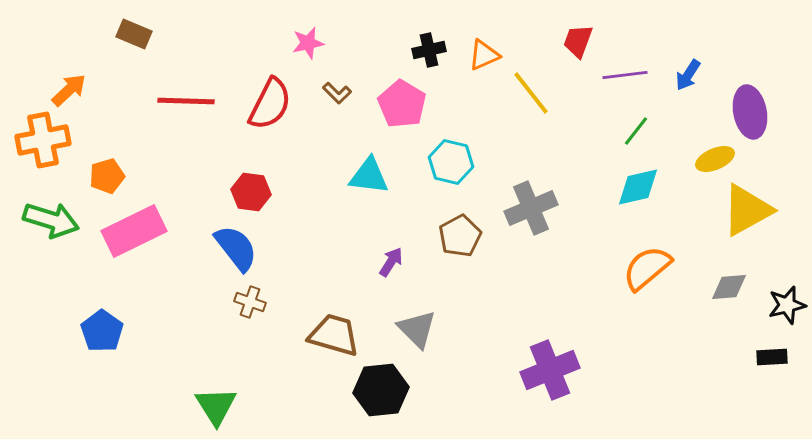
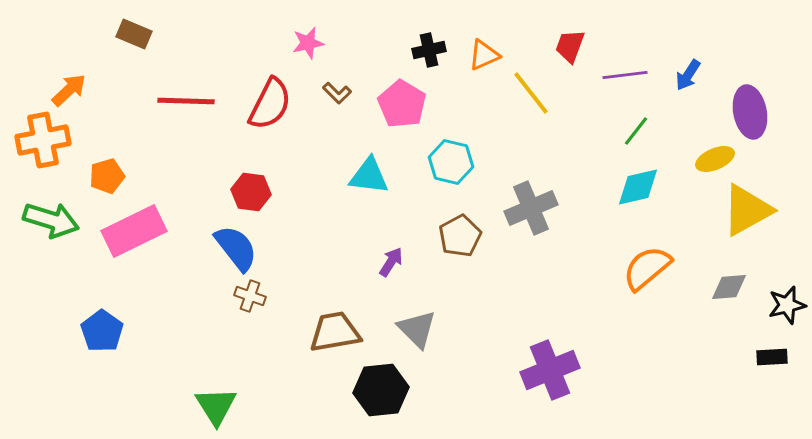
red trapezoid: moved 8 px left, 5 px down
brown cross: moved 6 px up
brown trapezoid: moved 1 px right, 3 px up; rotated 26 degrees counterclockwise
